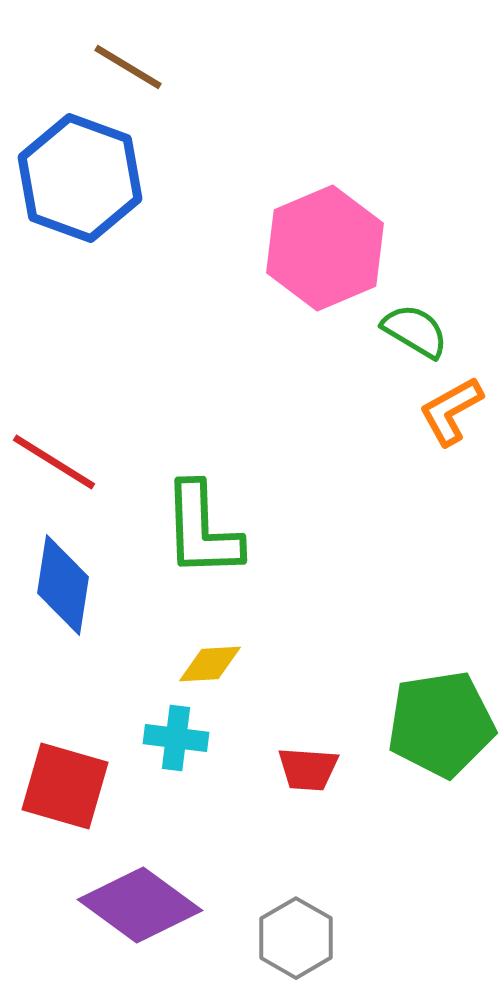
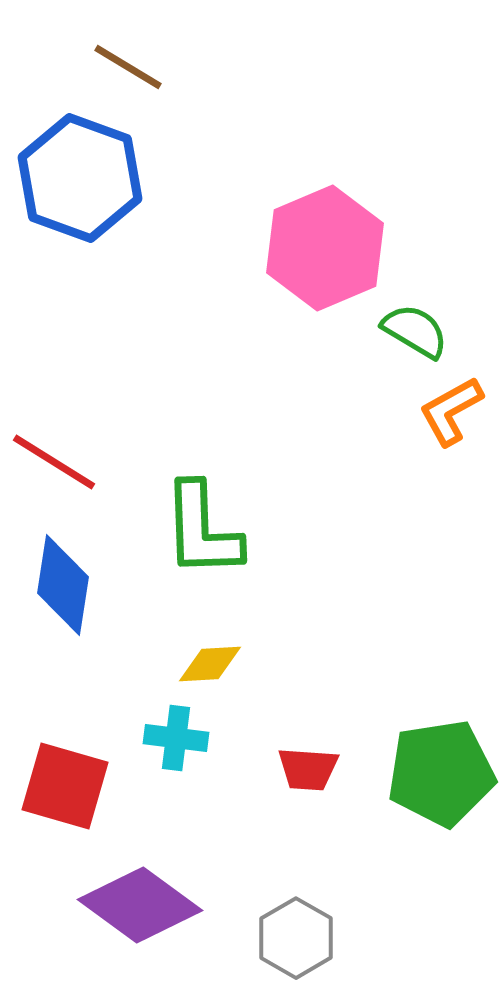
green pentagon: moved 49 px down
